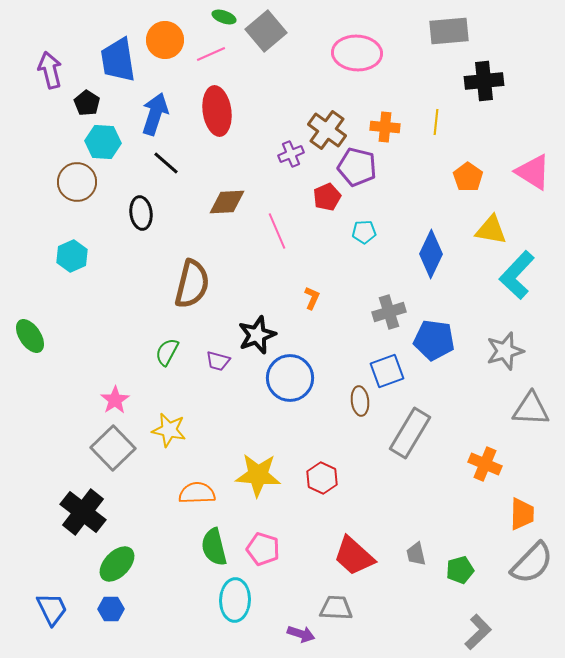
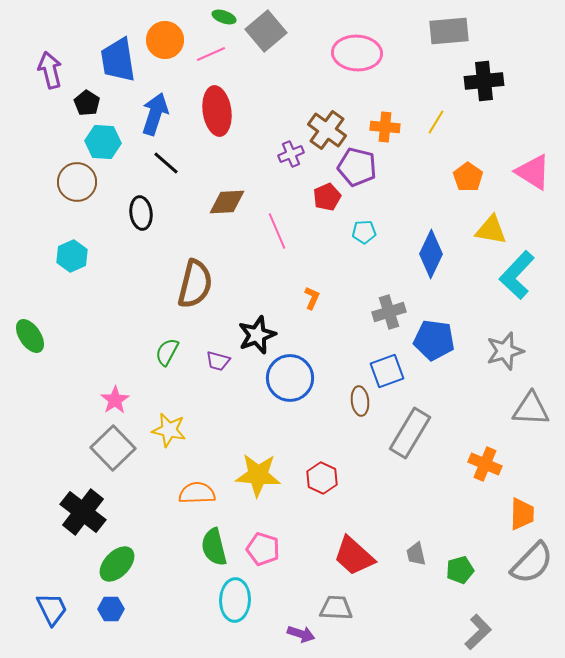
yellow line at (436, 122): rotated 25 degrees clockwise
brown semicircle at (192, 284): moved 3 px right
